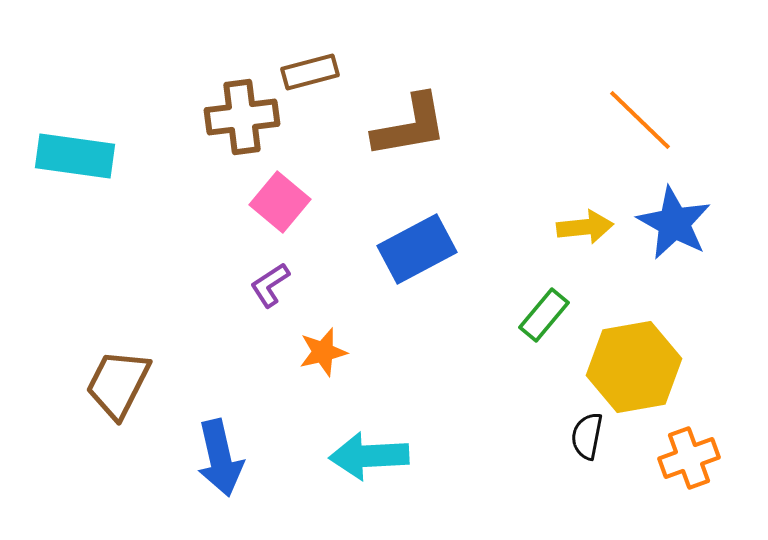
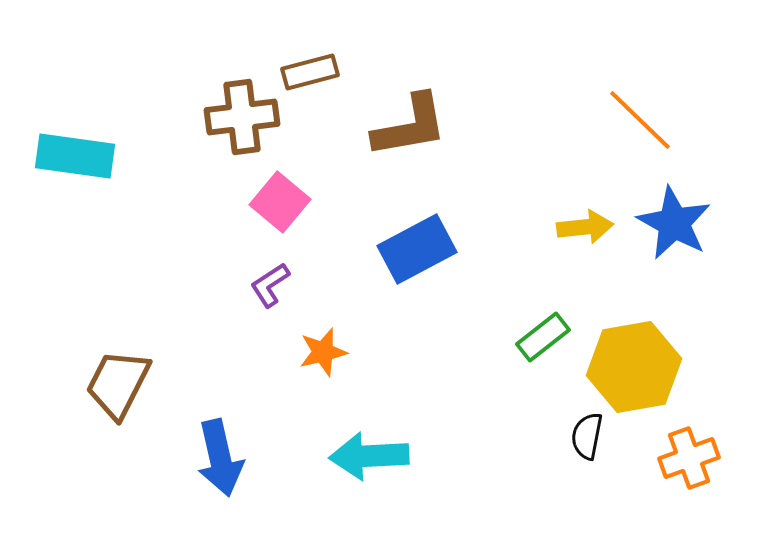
green rectangle: moved 1 px left, 22 px down; rotated 12 degrees clockwise
